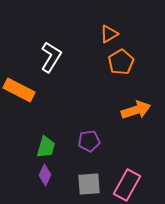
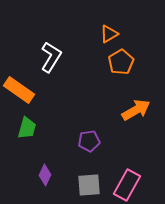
orange rectangle: rotated 8 degrees clockwise
orange arrow: rotated 12 degrees counterclockwise
green trapezoid: moved 19 px left, 19 px up
gray square: moved 1 px down
